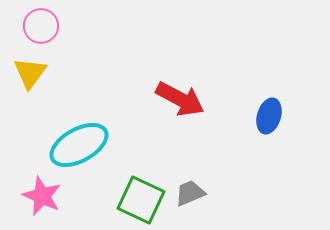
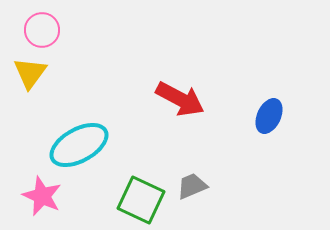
pink circle: moved 1 px right, 4 px down
blue ellipse: rotated 8 degrees clockwise
gray trapezoid: moved 2 px right, 7 px up
